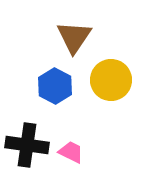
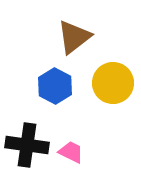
brown triangle: rotated 18 degrees clockwise
yellow circle: moved 2 px right, 3 px down
